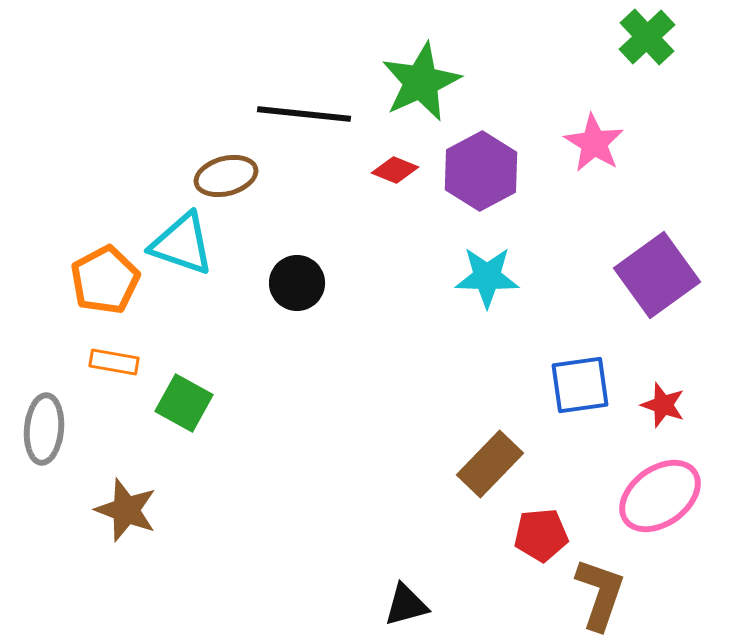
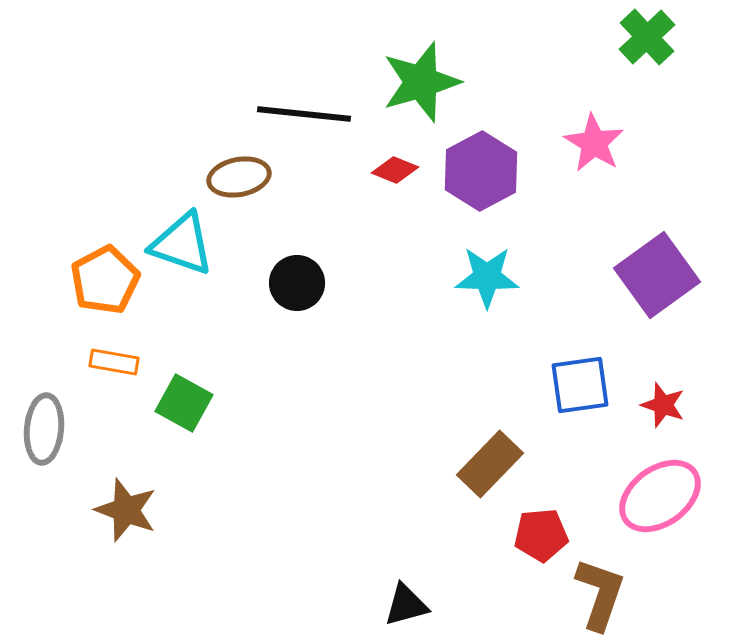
green star: rotated 8 degrees clockwise
brown ellipse: moved 13 px right, 1 px down; rotated 4 degrees clockwise
